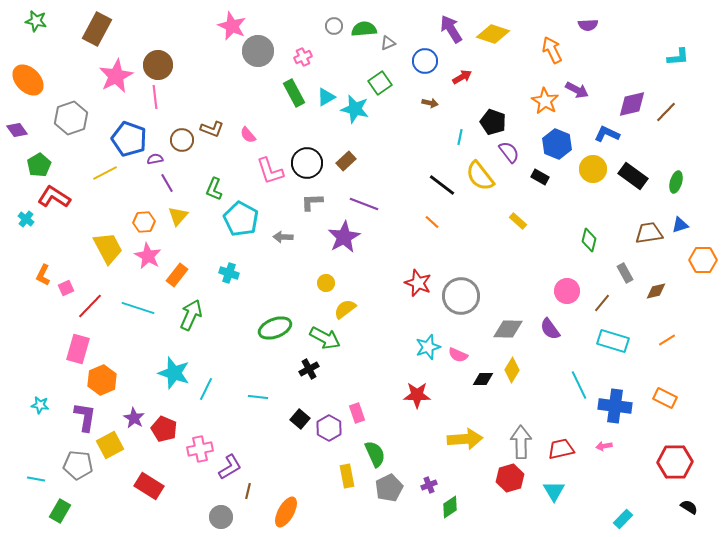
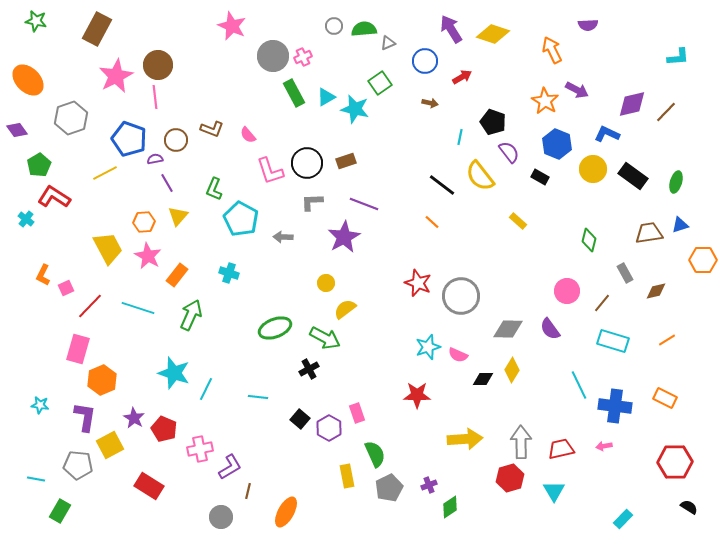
gray circle at (258, 51): moved 15 px right, 5 px down
brown circle at (182, 140): moved 6 px left
brown rectangle at (346, 161): rotated 24 degrees clockwise
